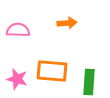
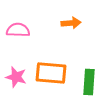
orange arrow: moved 4 px right
orange rectangle: moved 1 px left, 2 px down
pink star: moved 1 px left, 2 px up
